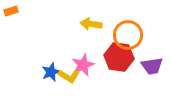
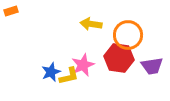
red hexagon: moved 1 px down
yellow L-shape: rotated 45 degrees counterclockwise
